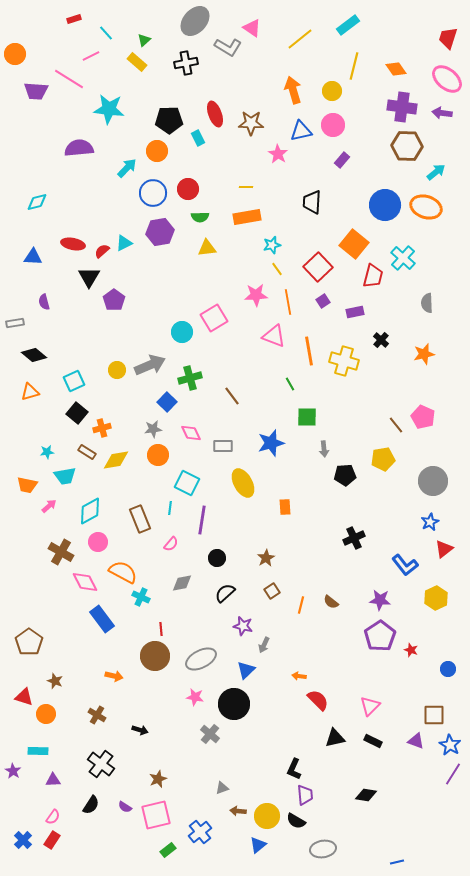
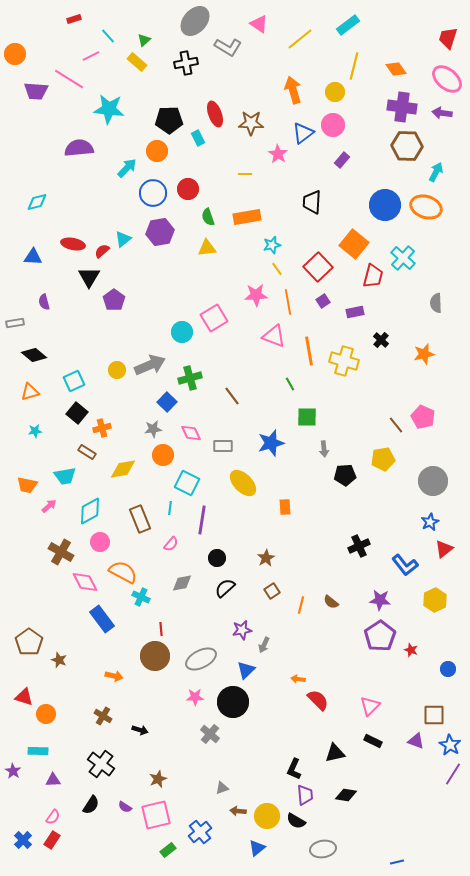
pink triangle at (252, 28): moved 7 px right, 4 px up
cyan line at (106, 33): moved 2 px right, 3 px down
yellow circle at (332, 91): moved 3 px right, 1 px down
blue triangle at (301, 131): moved 2 px right, 2 px down; rotated 25 degrees counterclockwise
cyan arrow at (436, 172): rotated 24 degrees counterclockwise
yellow line at (246, 187): moved 1 px left, 13 px up
green semicircle at (200, 217): moved 8 px right; rotated 72 degrees clockwise
cyan triangle at (124, 243): moved 1 px left, 4 px up; rotated 12 degrees counterclockwise
gray semicircle at (427, 303): moved 9 px right
cyan star at (47, 452): moved 12 px left, 21 px up
orange circle at (158, 455): moved 5 px right
yellow diamond at (116, 460): moved 7 px right, 9 px down
yellow ellipse at (243, 483): rotated 16 degrees counterclockwise
black cross at (354, 538): moved 5 px right, 8 px down
pink circle at (98, 542): moved 2 px right
black semicircle at (225, 593): moved 5 px up
yellow hexagon at (436, 598): moved 1 px left, 2 px down
purple star at (243, 626): moved 1 px left, 4 px down; rotated 24 degrees counterclockwise
orange arrow at (299, 676): moved 1 px left, 3 px down
brown star at (55, 681): moved 4 px right, 21 px up
pink star at (195, 697): rotated 12 degrees counterclockwise
black circle at (234, 704): moved 1 px left, 2 px up
brown cross at (97, 715): moved 6 px right, 1 px down
black triangle at (335, 738): moved 15 px down
black diamond at (366, 795): moved 20 px left
blue triangle at (258, 845): moved 1 px left, 3 px down
